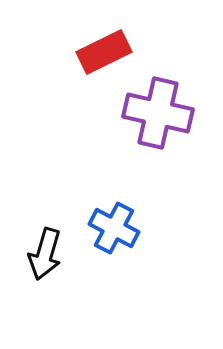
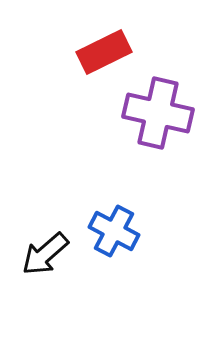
blue cross: moved 3 px down
black arrow: rotated 33 degrees clockwise
